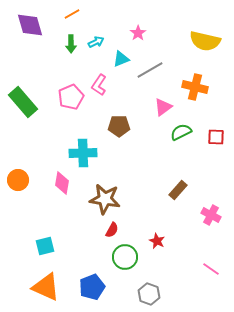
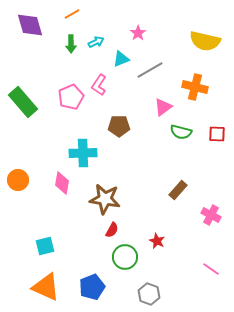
green semicircle: rotated 140 degrees counterclockwise
red square: moved 1 px right, 3 px up
